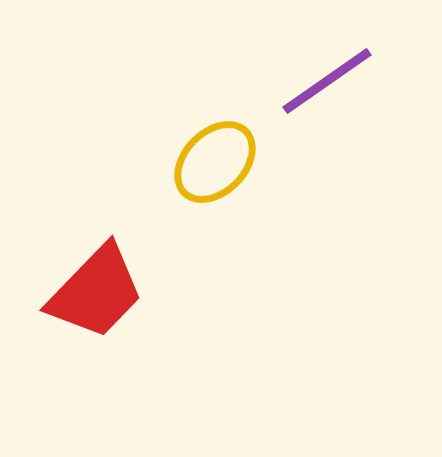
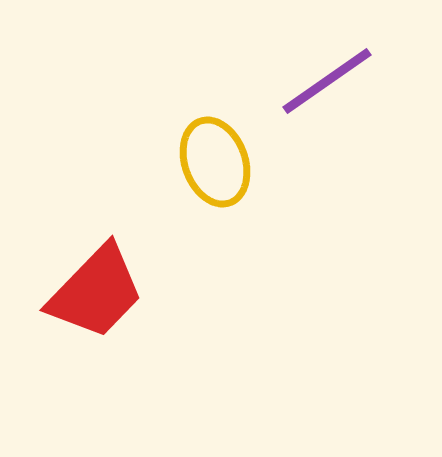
yellow ellipse: rotated 64 degrees counterclockwise
